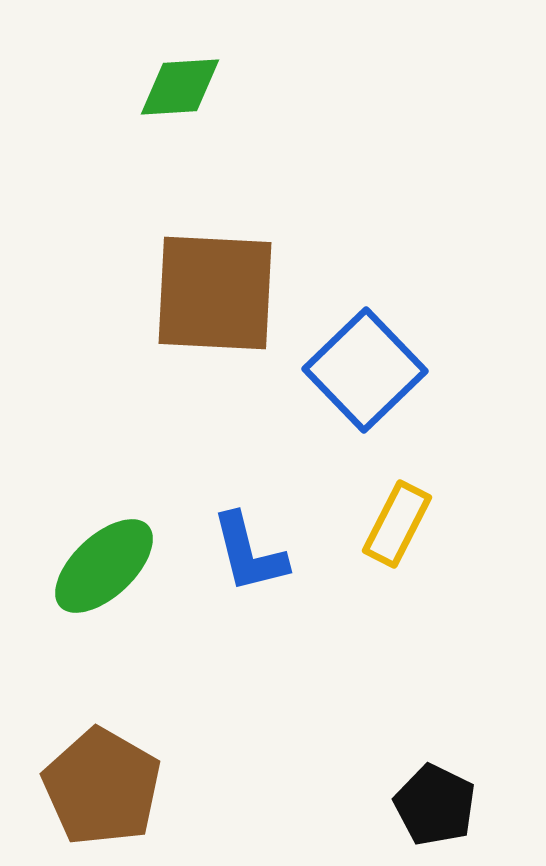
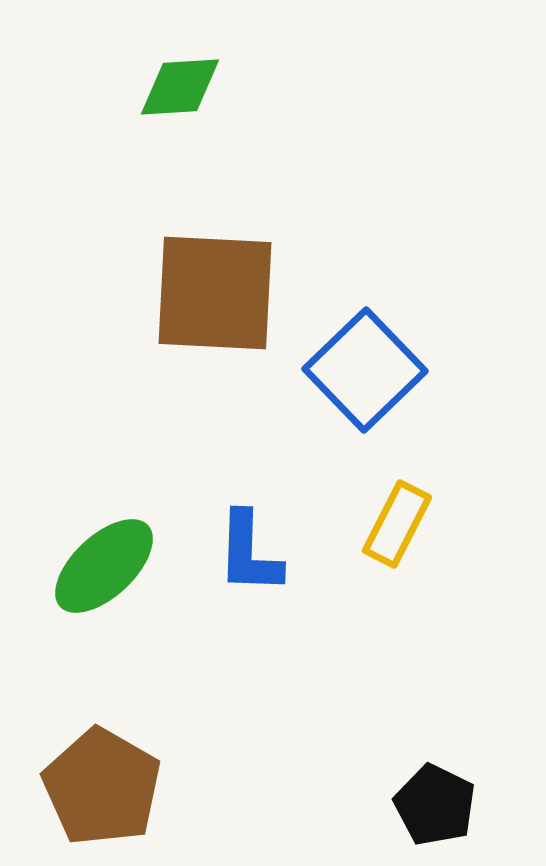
blue L-shape: rotated 16 degrees clockwise
